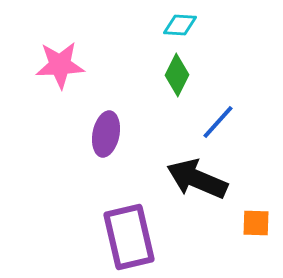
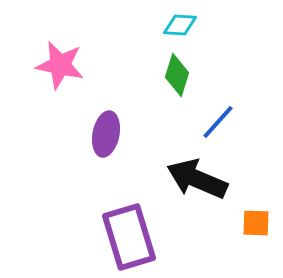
pink star: rotated 15 degrees clockwise
green diamond: rotated 9 degrees counterclockwise
purple rectangle: rotated 4 degrees counterclockwise
